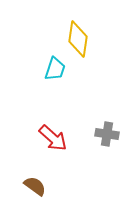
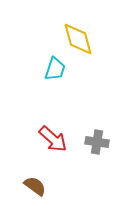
yellow diamond: rotated 24 degrees counterclockwise
gray cross: moved 10 px left, 8 px down
red arrow: moved 1 px down
